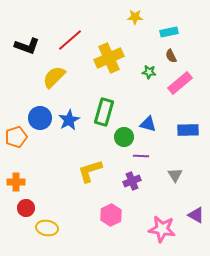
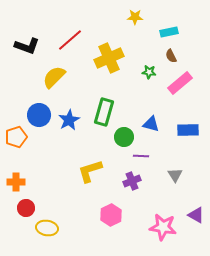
blue circle: moved 1 px left, 3 px up
blue triangle: moved 3 px right
pink star: moved 1 px right, 2 px up
